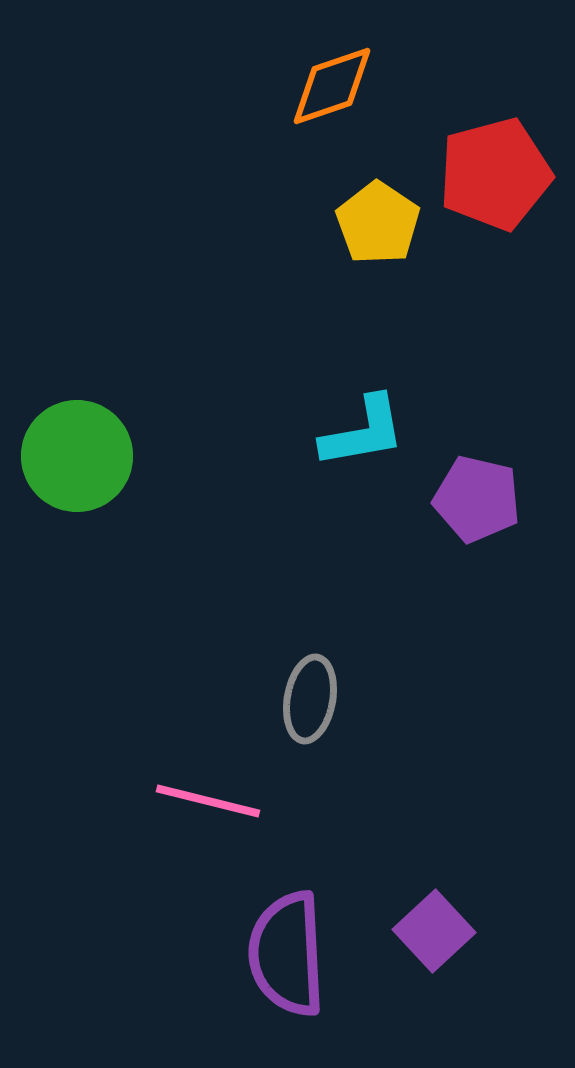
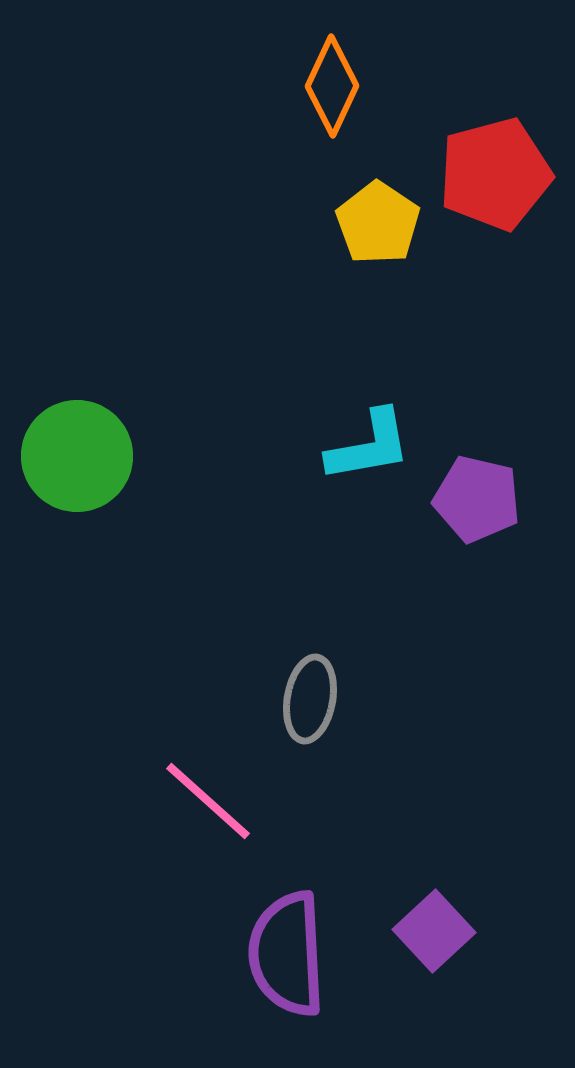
orange diamond: rotated 46 degrees counterclockwise
cyan L-shape: moved 6 px right, 14 px down
pink line: rotated 28 degrees clockwise
